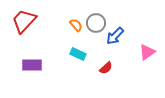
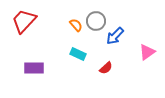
gray circle: moved 2 px up
purple rectangle: moved 2 px right, 3 px down
